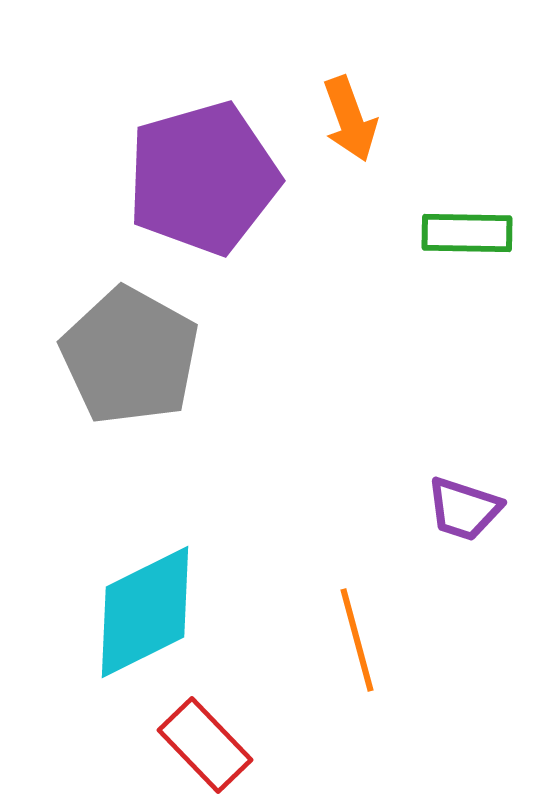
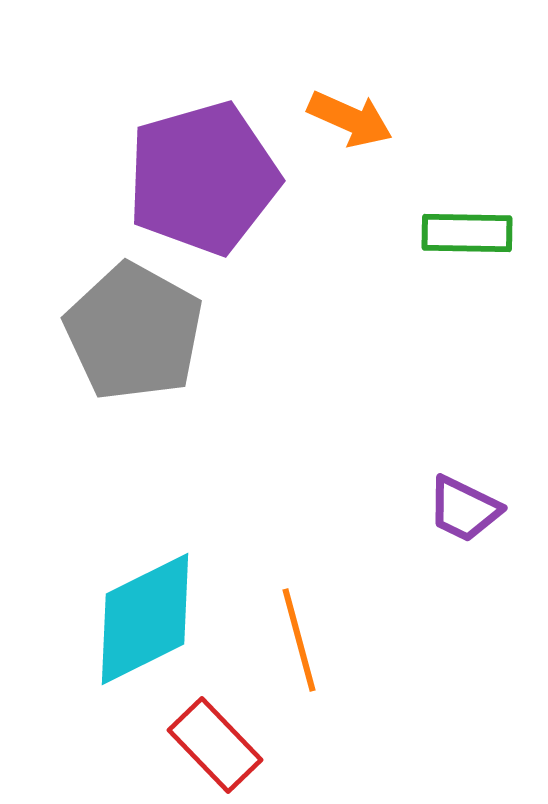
orange arrow: rotated 46 degrees counterclockwise
gray pentagon: moved 4 px right, 24 px up
purple trapezoid: rotated 8 degrees clockwise
cyan diamond: moved 7 px down
orange line: moved 58 px left
red rectangle: moved 10 px right
